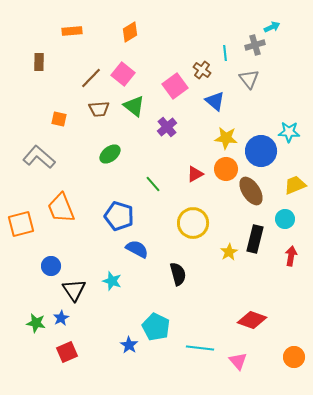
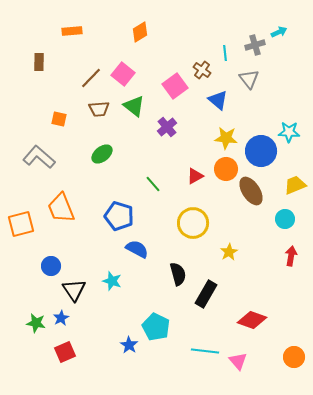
cyan arrow at (272, 27): moved 7 px right, 5 px down
orange diamond at (130, 32): moved 10 px right
blue triangle at (215, 101): moved 3 px right, 1 px up
green ellipse at (110, 154): moved 8 px left
red triangle at (195, 174): moved 2 px down
black rectangle at (255, 239): moved 49 px left, 55 px down; rotated 16 degrees clockwise
cyan line at (200, 348): moved 5 px right, 3 px down
red square at (67, 352): moved 2 px left
